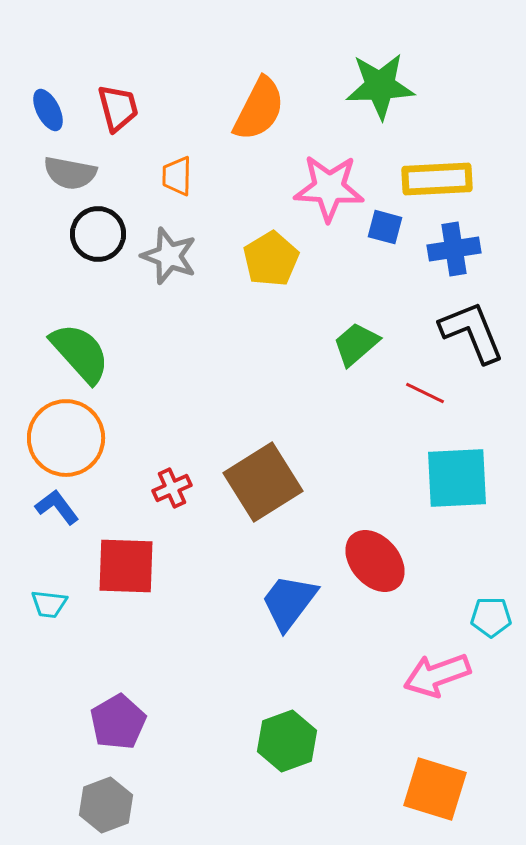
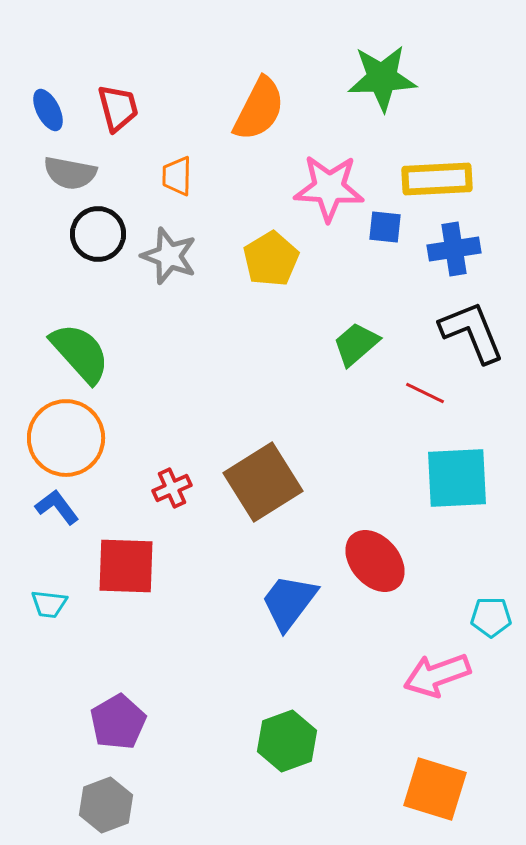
green star: moved 2 px right, 8 px up
blue square: rotated 9 degrees counterclockwise
